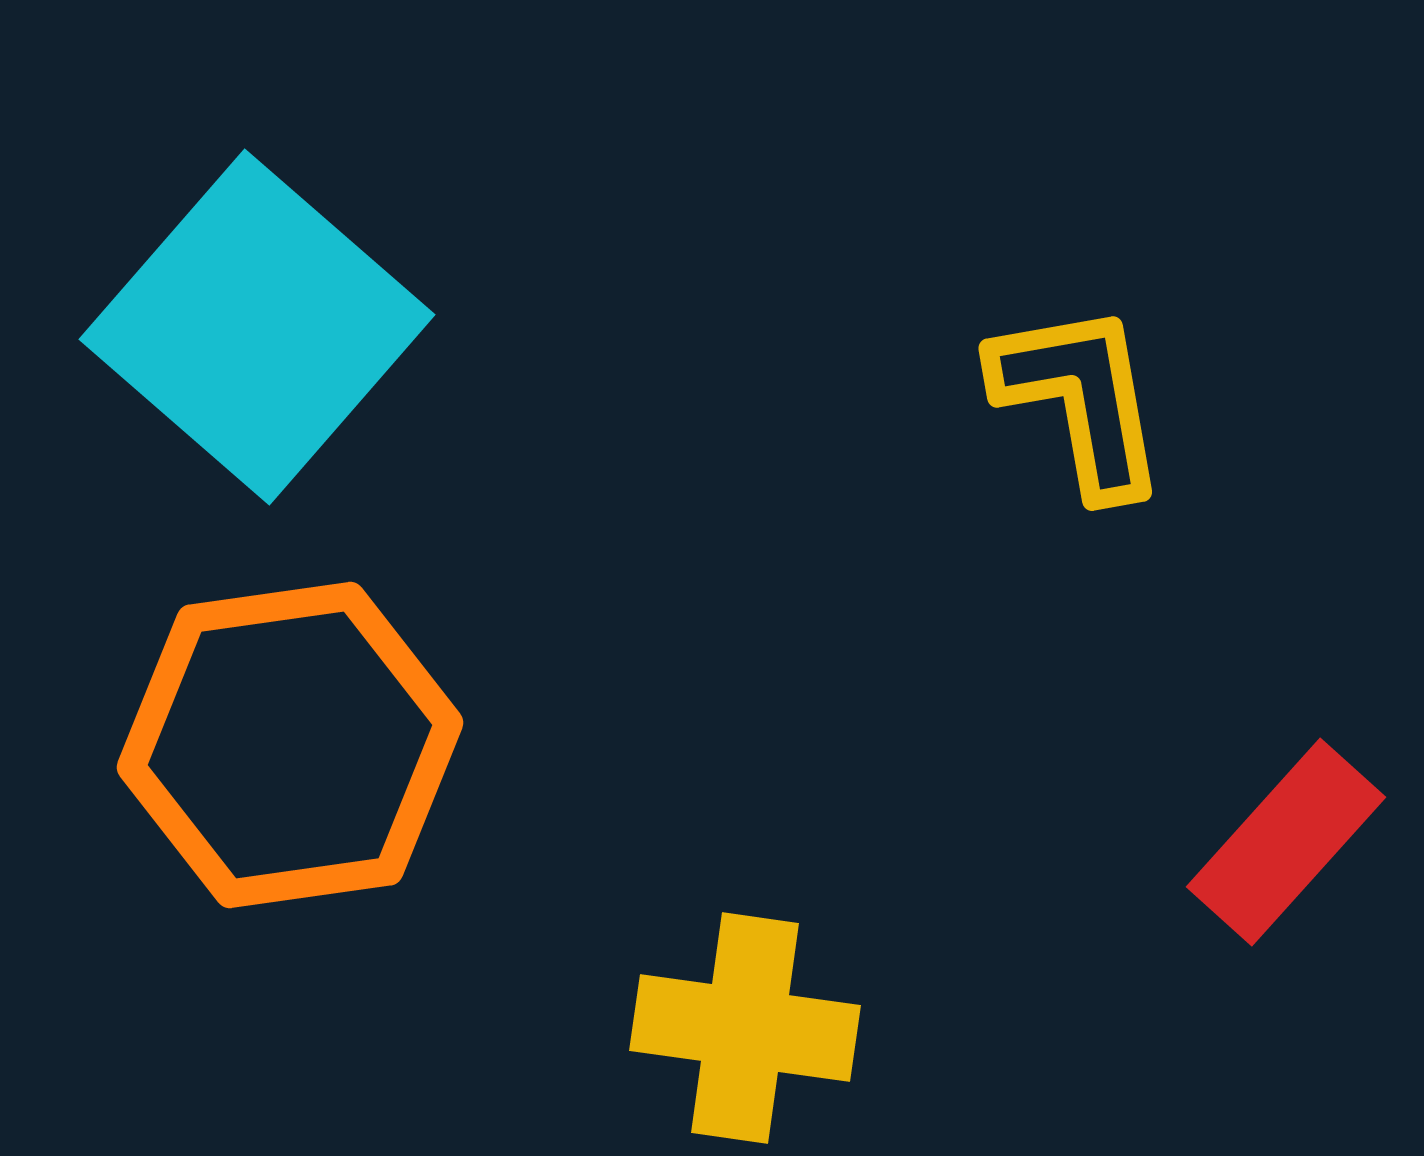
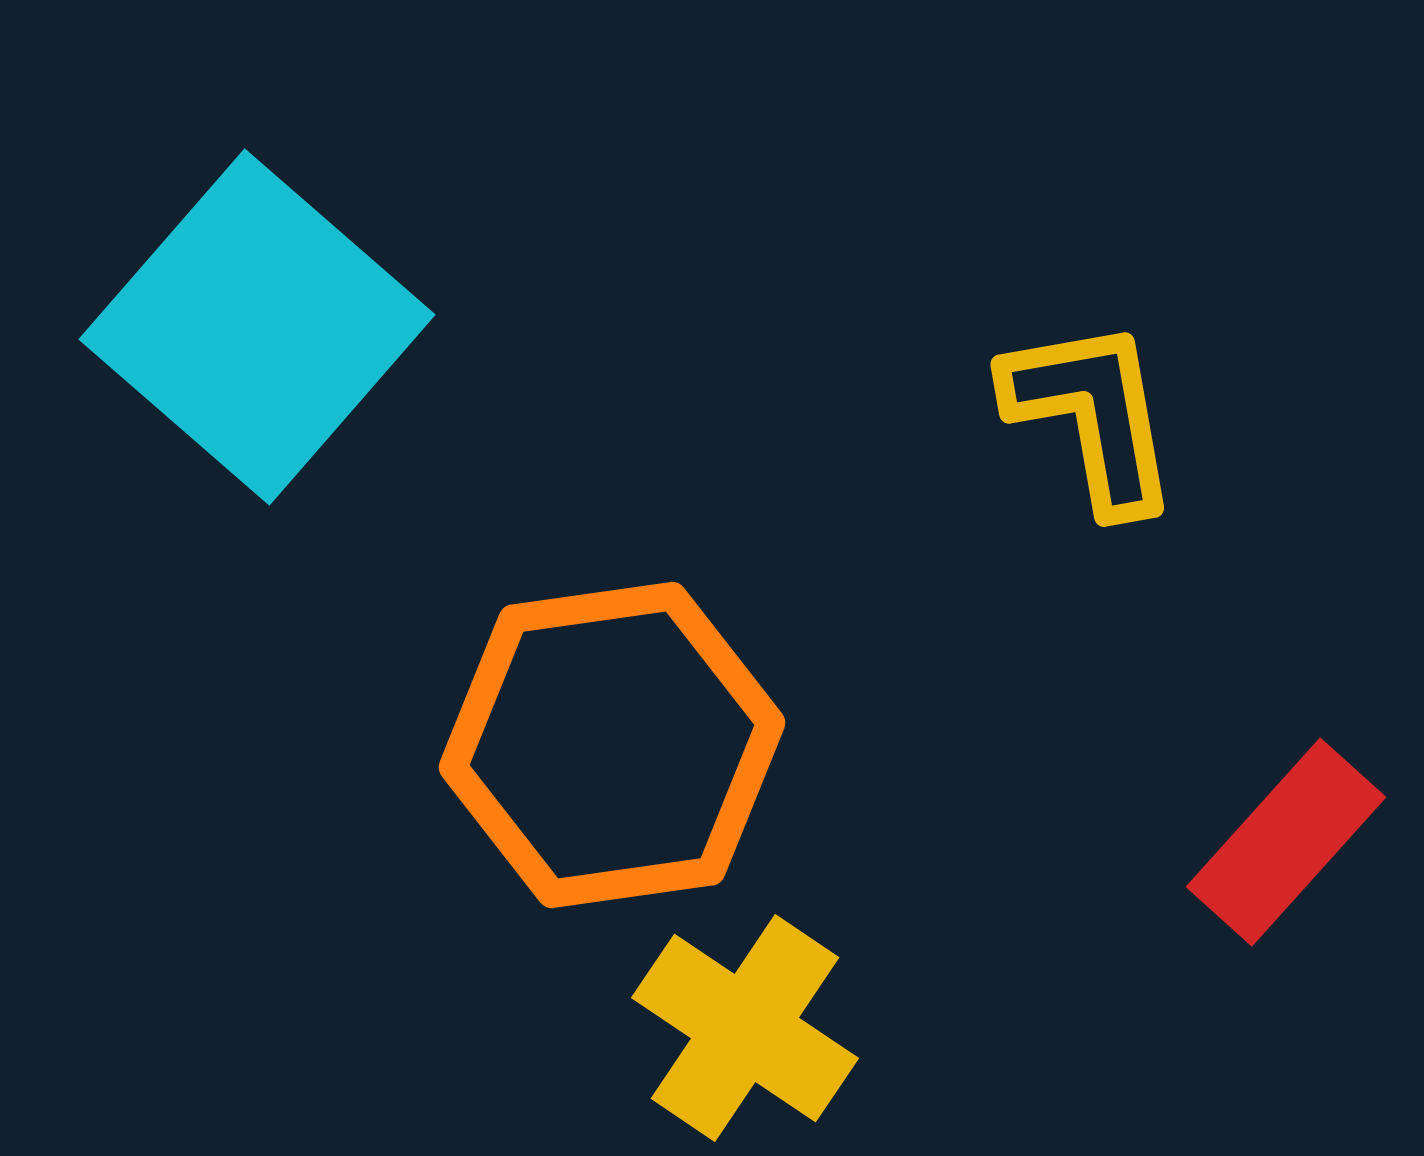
yellow L-shape: moved 12 px right, 16 px down
orange hexagon: moved 322 px right
yellow cross: rotated 26 degrees clockwise
